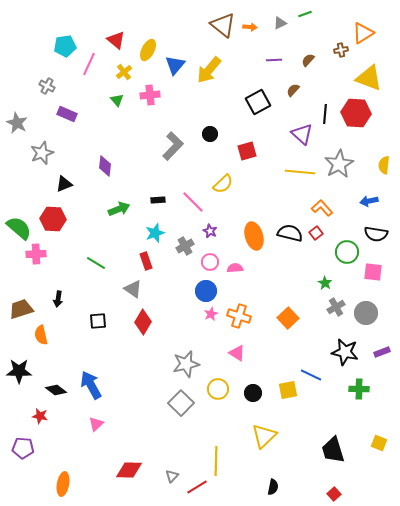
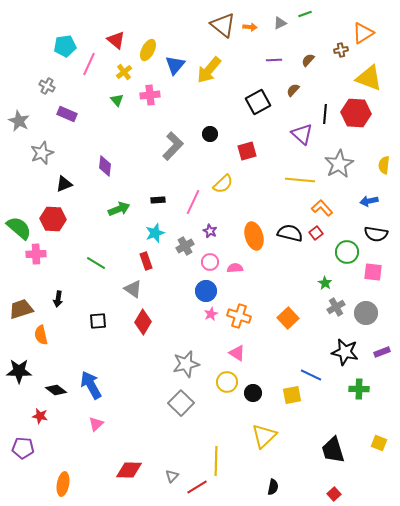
gray star at (17, 123): moved 2 px right, 2 px up
yellow line at (300, 172): moved 8 px down
pink line at (193, 202): rotated 70 degrees clockwise
yellow circle at (218, 389): moved 9 px right, 7 px up
yellow square at (288, 390): moved 4 px right, 5 px down
